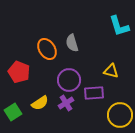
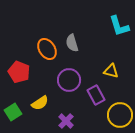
purple rectangle: moved 2 px right, 2 px down; rotated 66 degrees clockwise
purple cross: moved 18 px down; rotated 14 degrees counterclockwise
